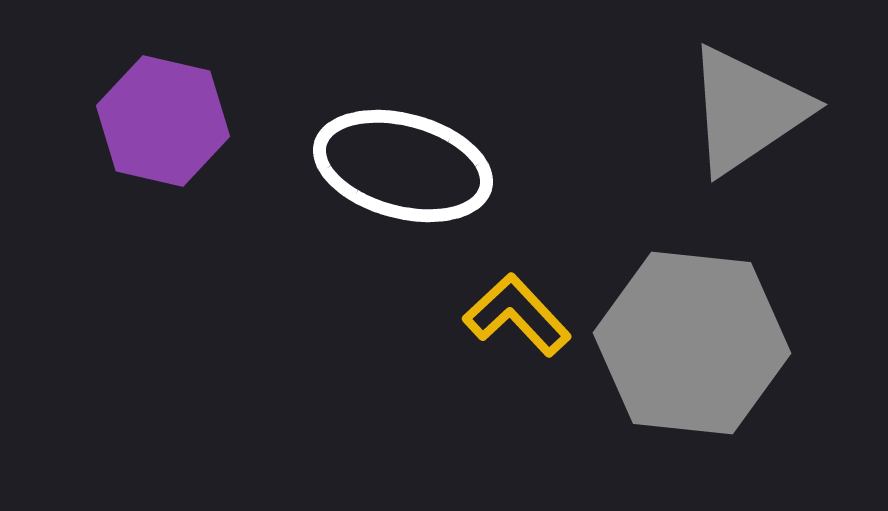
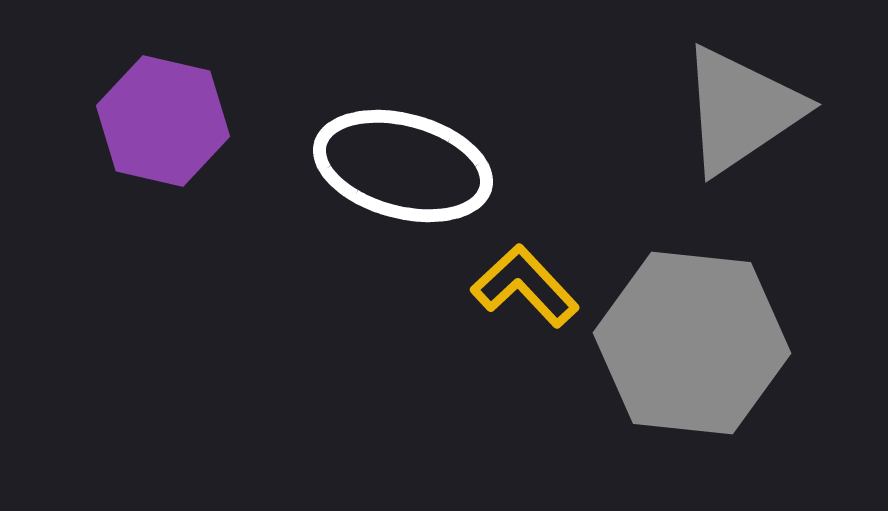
gray triangle: moved 6 px left
yellow L-shape: moved 8 px right, 29 px up
